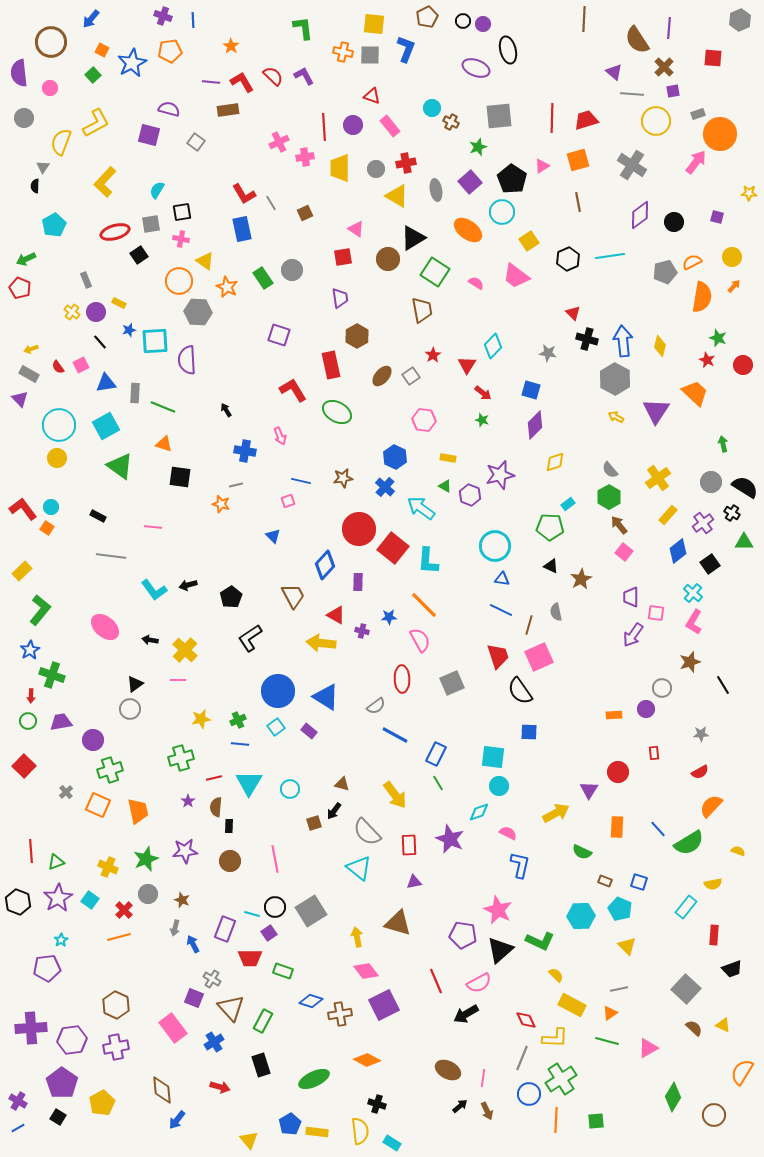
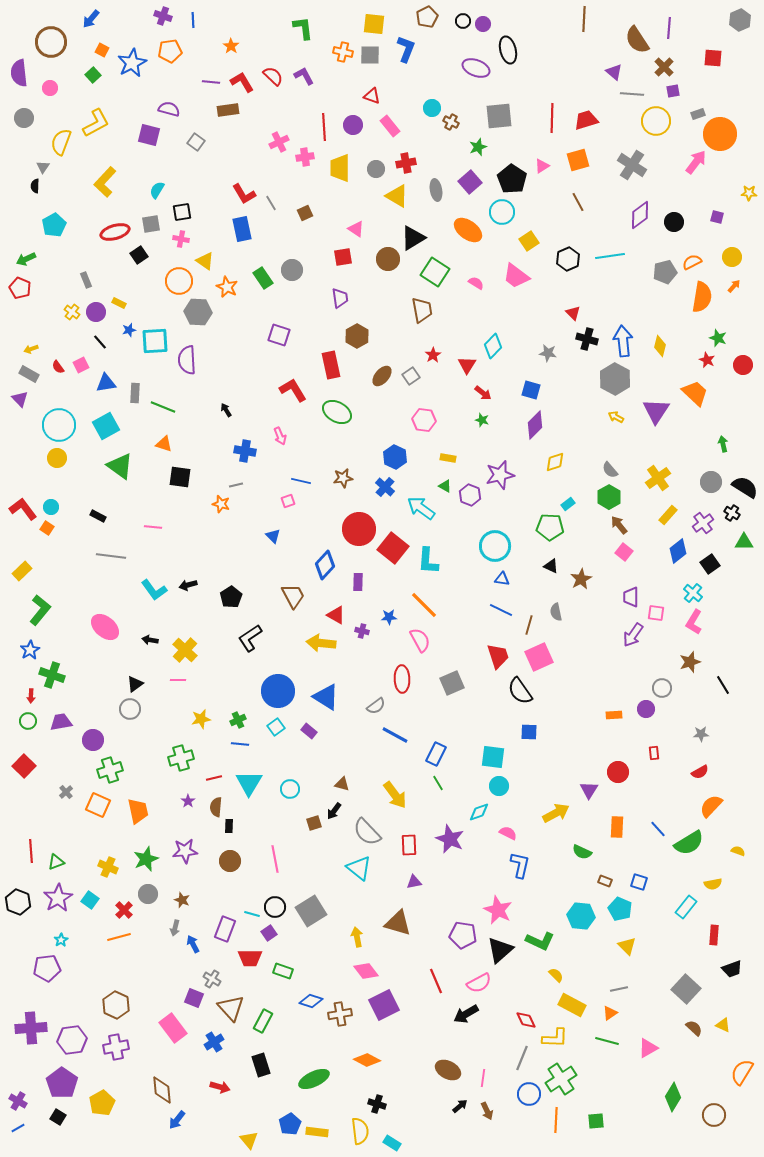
brown line at (578, 202): rotated 18 degrees counterclockwise
cyan hexagon at (581, 916): rotated 8 degrees clockwise
